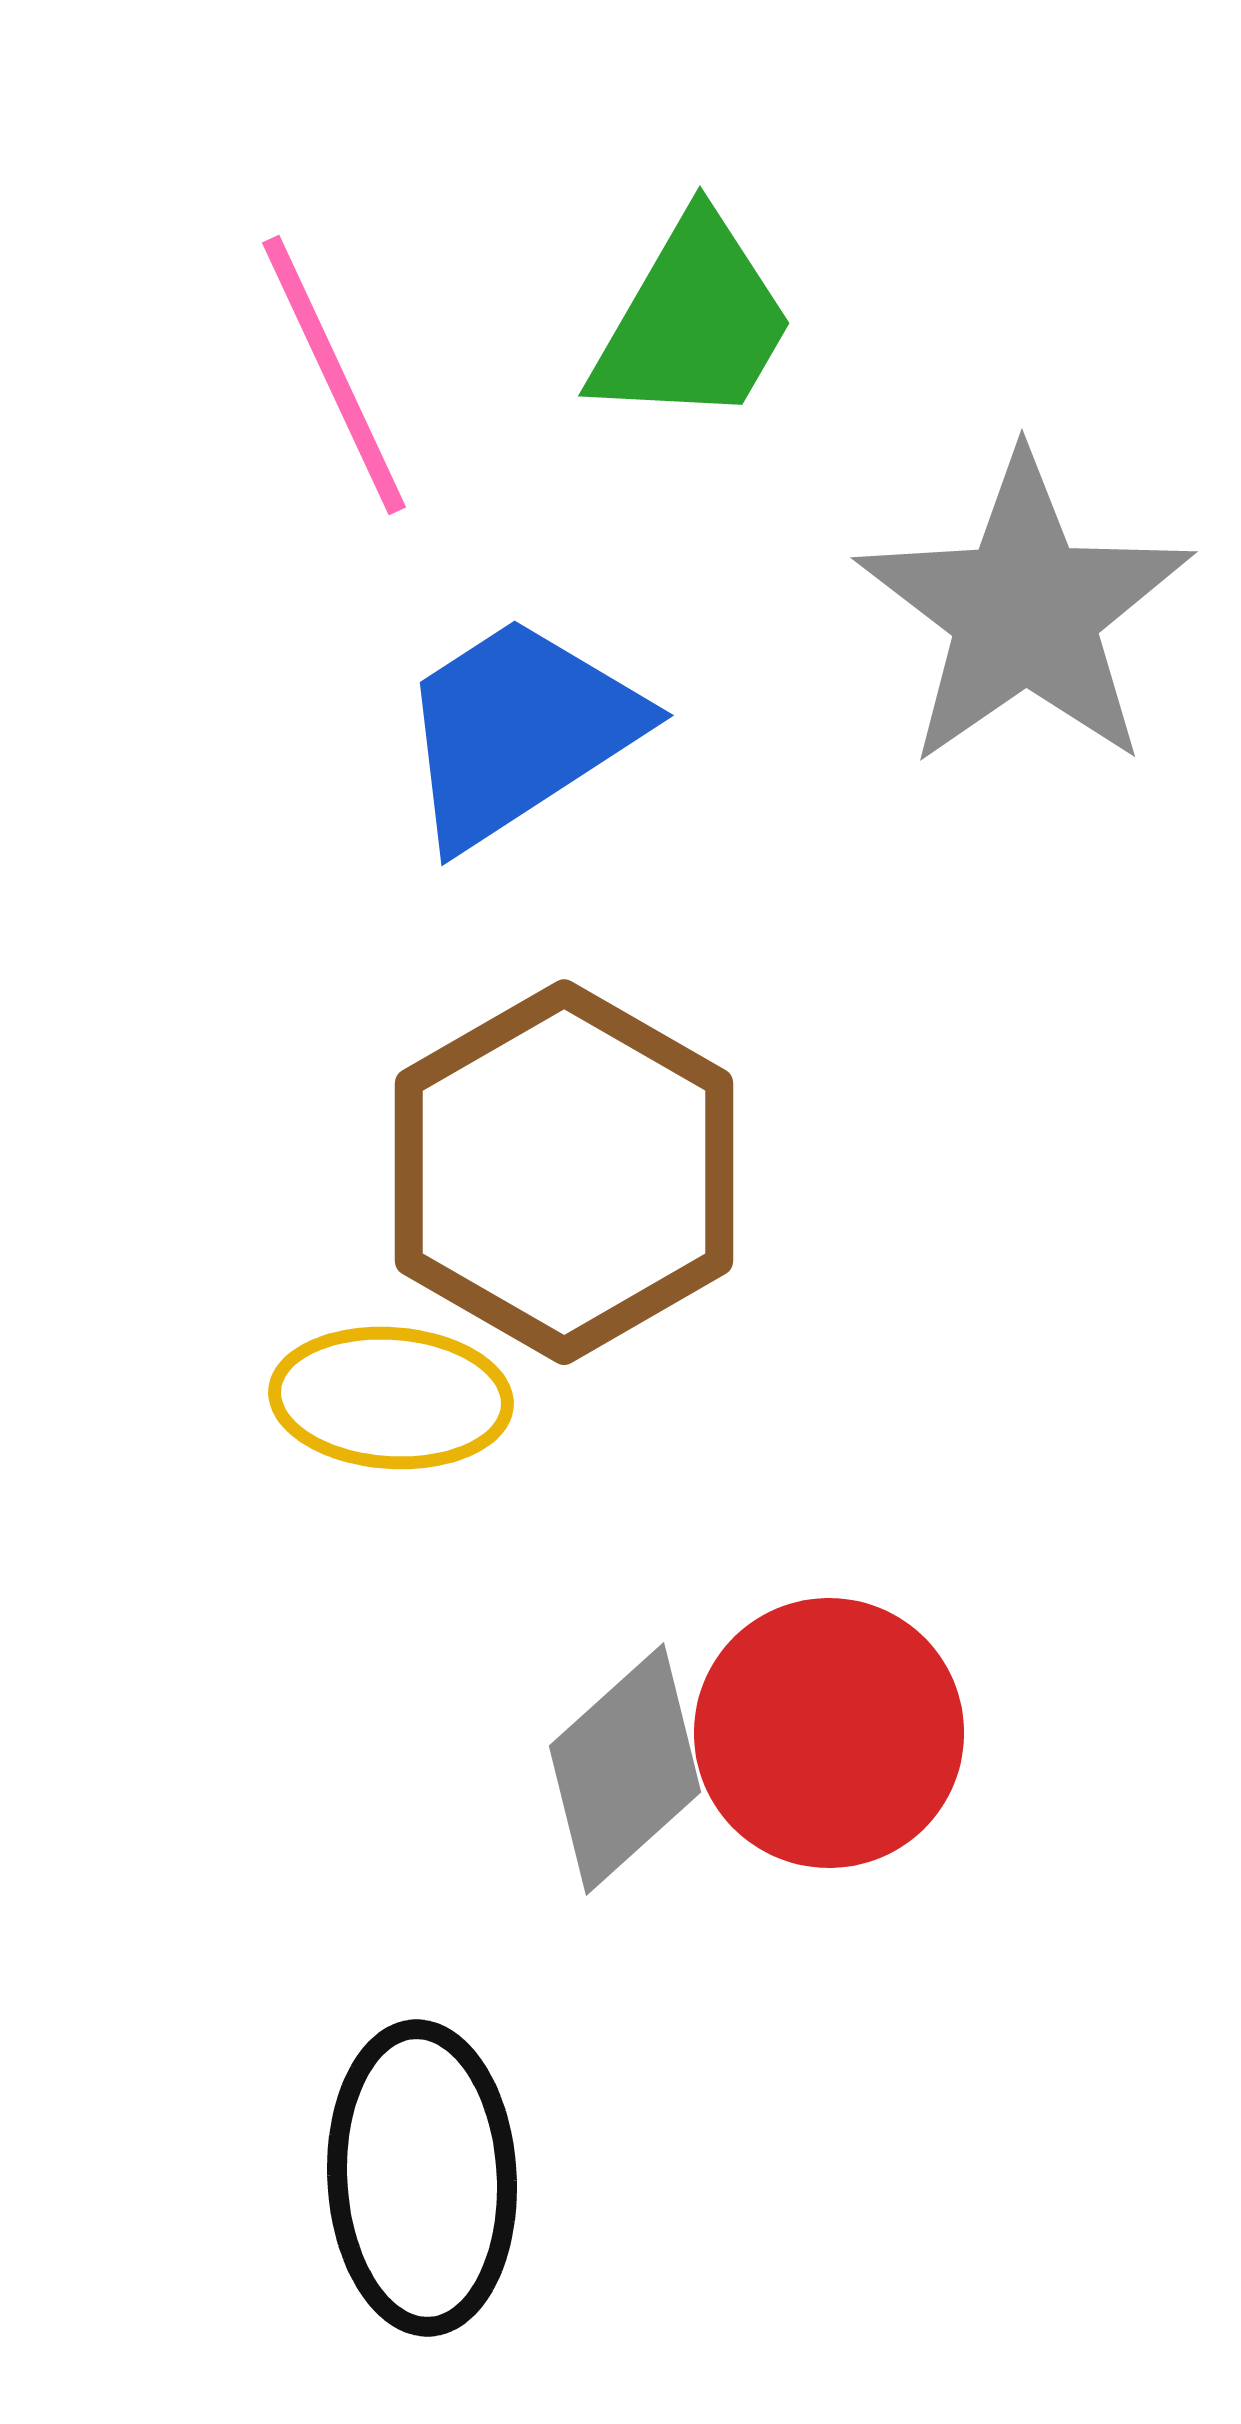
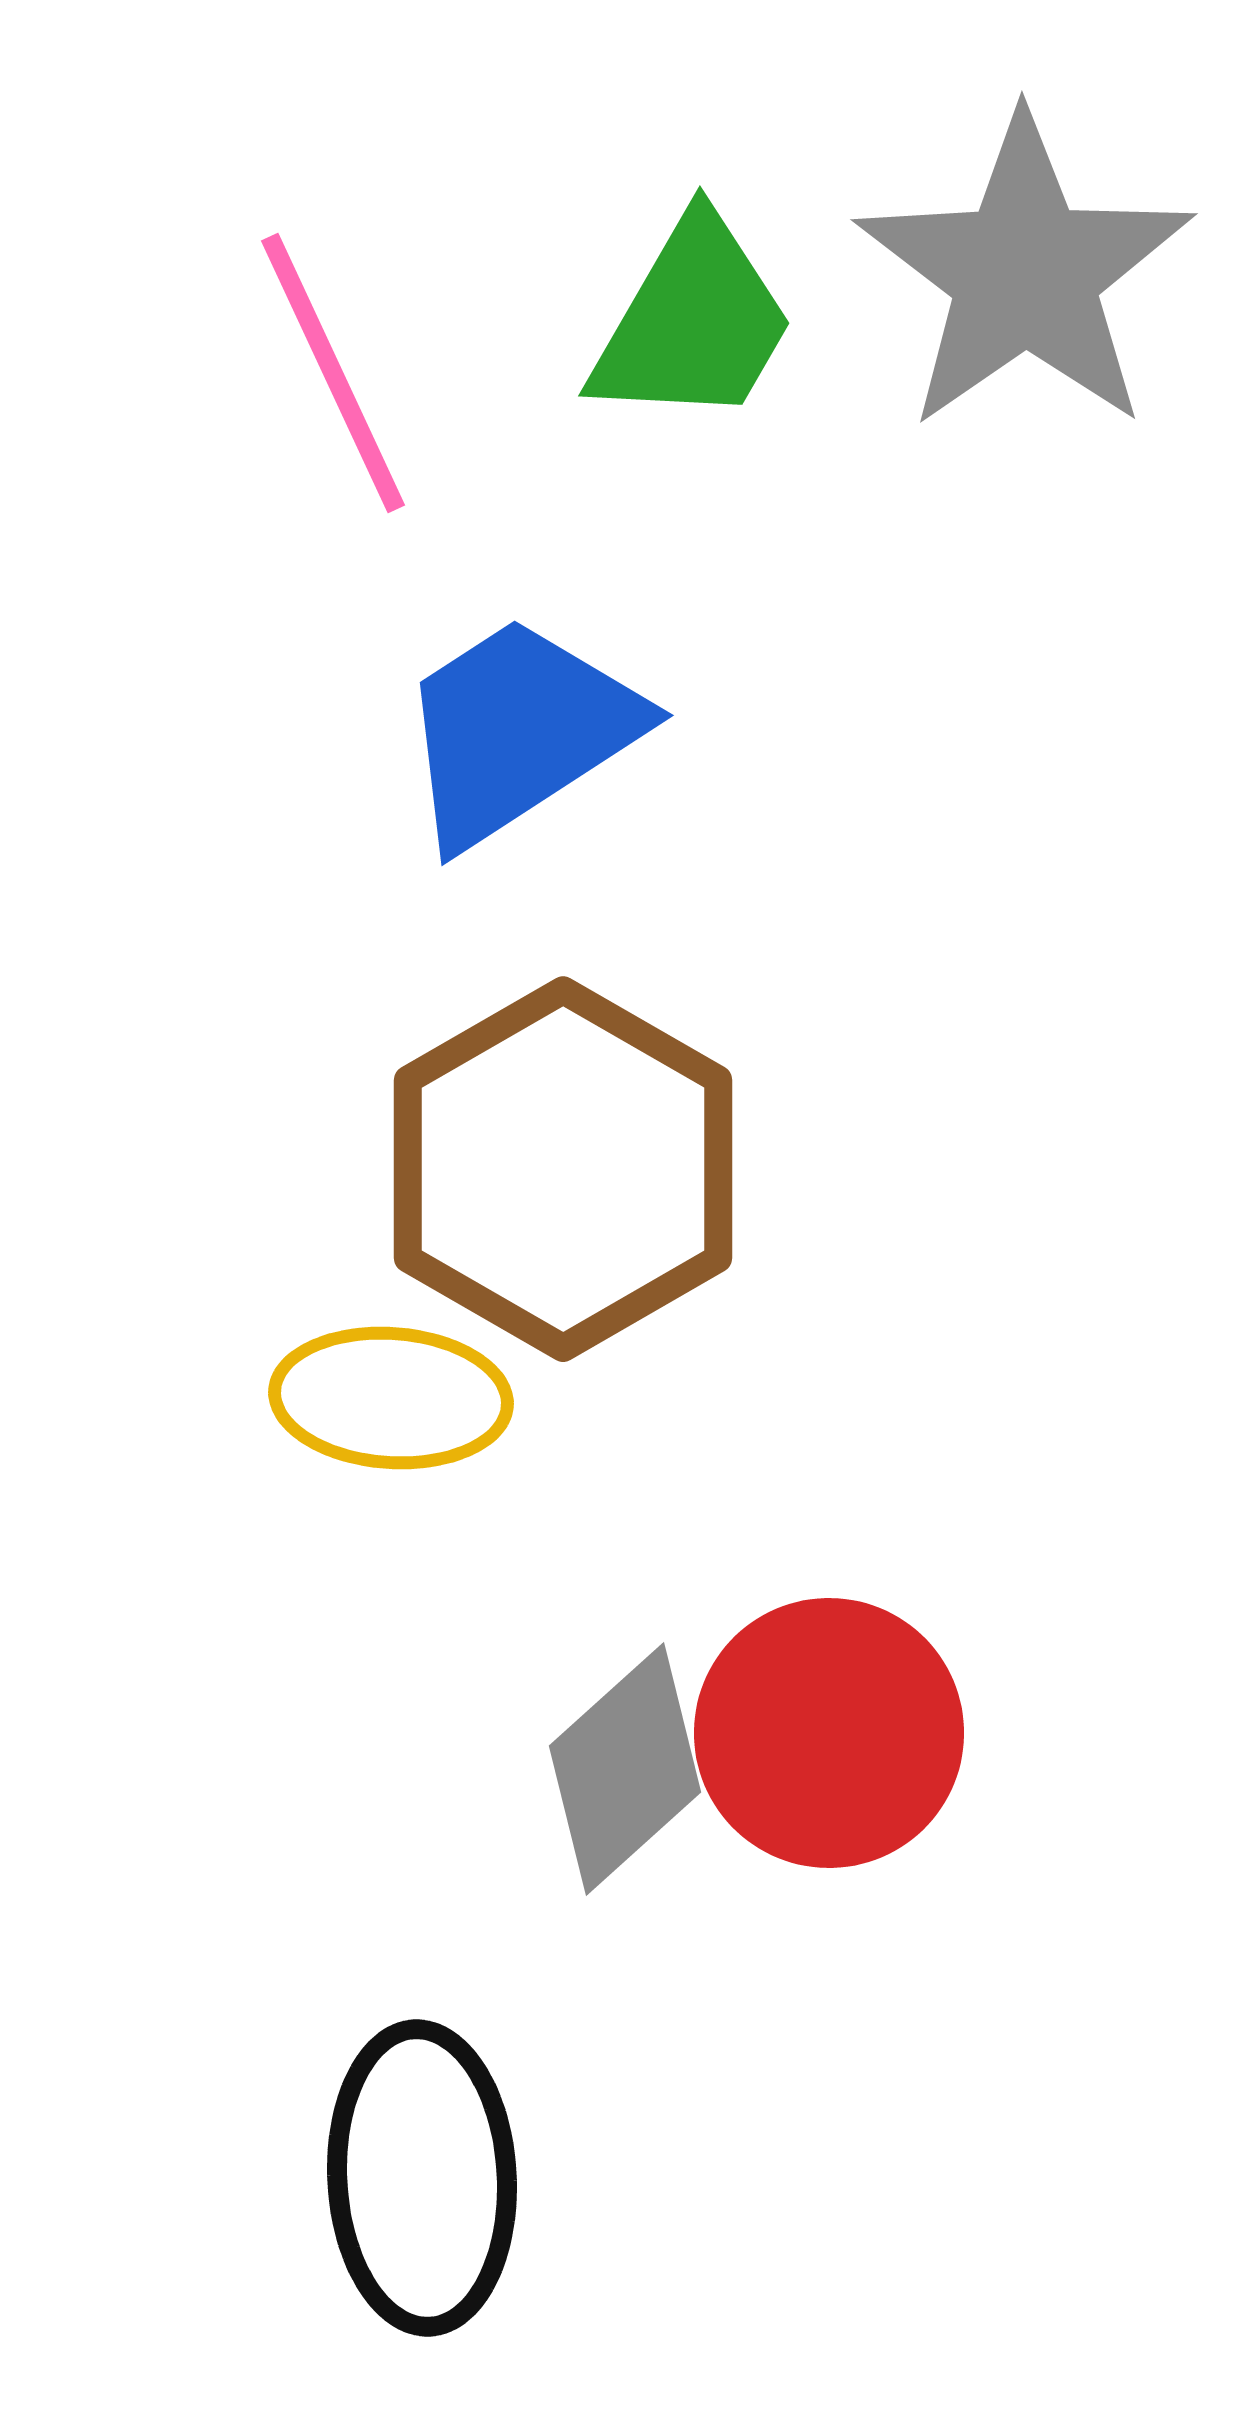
pink line: moved 1 px left, 2 px up
gray star: moved 338 px up
brown hexagon: moved 1 px left, 3 px up
